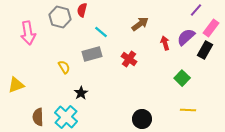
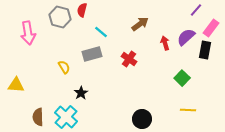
black rectangle: rotated 18 degrees counterclockwise
yellow triangle: rotated 24 degrees clockwise
